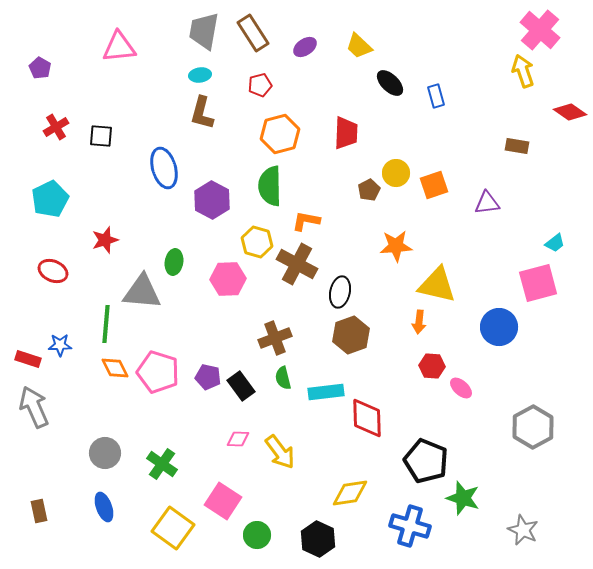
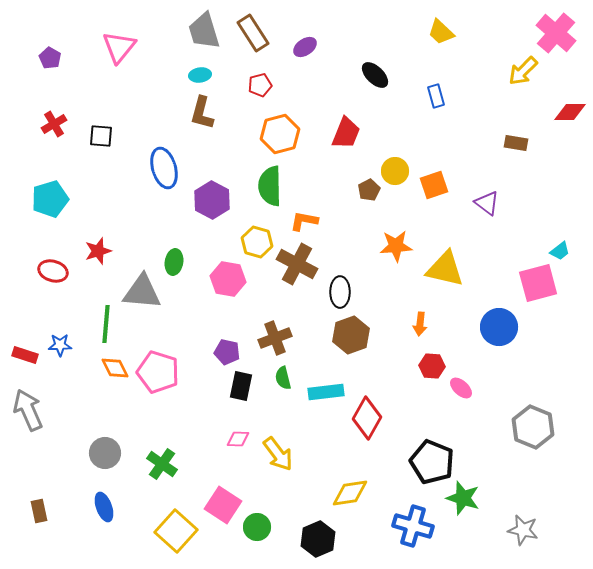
pink cross at (540, 30): moved 16 px right, 3 px down
gray trapezoid at (204, 31): rotated 27 degrees counterclockwise
yellow trapezoid at (359, 46): moved 82 px right, 14 px up
pink triangle at (119, 47): rotated 45 degrees counterclockwise
purple pentagon at (40, 68): moved 10 px right, 10 px up
yellow arrow at (523, 71): rotated 116 degrees counterclockwise
black ellipse at (390, 83): moved 15 px left, 8 px up
red diamond at (570, 112): rotated 36 degrees counterclockwise
red cross at (56, 127): moved 2 px left, 3 px up
red trapezoid at (346, 133): rotated 20 degrees clockwise
brown rectangle at (517, 146): moved 1 px left, 3 px up
yellow circle at (396, 173): moved 1 px left, 2 px up
cyan pentagon at (50, 199): rotated 9 degrees clockwise
purple triangle at (487, 203): rotated 44 degrees clockwise
orange L-shape at (306, 221): moved 2 px left
red star at (105, 240): moved 7 px left, 11 px down
cyan trapezoid at (555, 243): moved 5 px right, 8 px down
red ellipse at (53, 271): rotated 8 degrees counterclockwise
pink hexagon at (228, 279): rotated 12 degrees clockwise
yellow triangle at (437, 285): moved 8 px right, 16 px up
black ellipse at (340, 292): rotated 12 degrees counterclockwise
orange arrow at (419, 322): moved 1 px right, 2 px down
red rectangle at (28, 359): moved 3 px left, 4 px up
purple pentagon at (208, 377): moved 19 px right, 25 px up
black rectangle at (241, 386): rotated 48 degrees clockwise
gray arrow at (34, 407): moved 6 px left, 3 px down
red diamond at (367, 418): rotated 30 degrees clockwise
gray hexagon at (533, 427): rotated 9 degrees counterclockwise
yellow arrow at (280, 452): moved 2 px left, 2 px down
black pentagon at (426, 461): moved 6 px right, 1 px down
pink square at (223, 501): moved 4 px down
blue cross at (410, 526): moved 3 px right
yellow square at (173, 528): moved 3 px right, 3 px down; rotated 6 degrees clockwise
gray star at (523, 530): rotated 12 degrees counterclockwise
green circle at (257, 535): moved 8 px up
black hexagon at (318, 539): rotated 12 degrees clockwise
